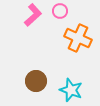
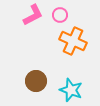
pink circle: moved 4 px down
pink L-shape: rotated 15 degrees clockwise
orange cross: moved 5 px left, 3 px down
